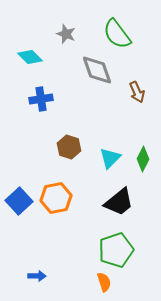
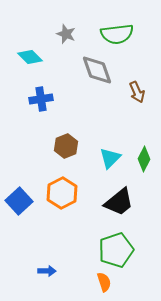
green semicircle: rotated 60 degrees counterclockwise
brown hexagon: moved 3 px left, 1 px up; rotated 20 degrees clockwise
green diamond: moved 1 px right
orange hexagon: moved 6 px right, 5 px up; rotated 16 degrees counterclockwise
blue arrow: moved 10 px right, 5 px up
